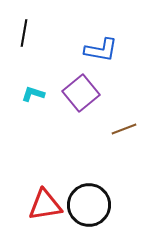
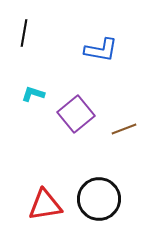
purple square: moved 5 px left, 21 px down
black circle: moved 10 px right, 6 px up
